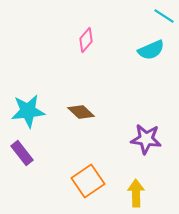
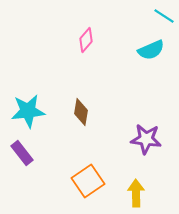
brown diamond: rotated 56 degrees clockwise
